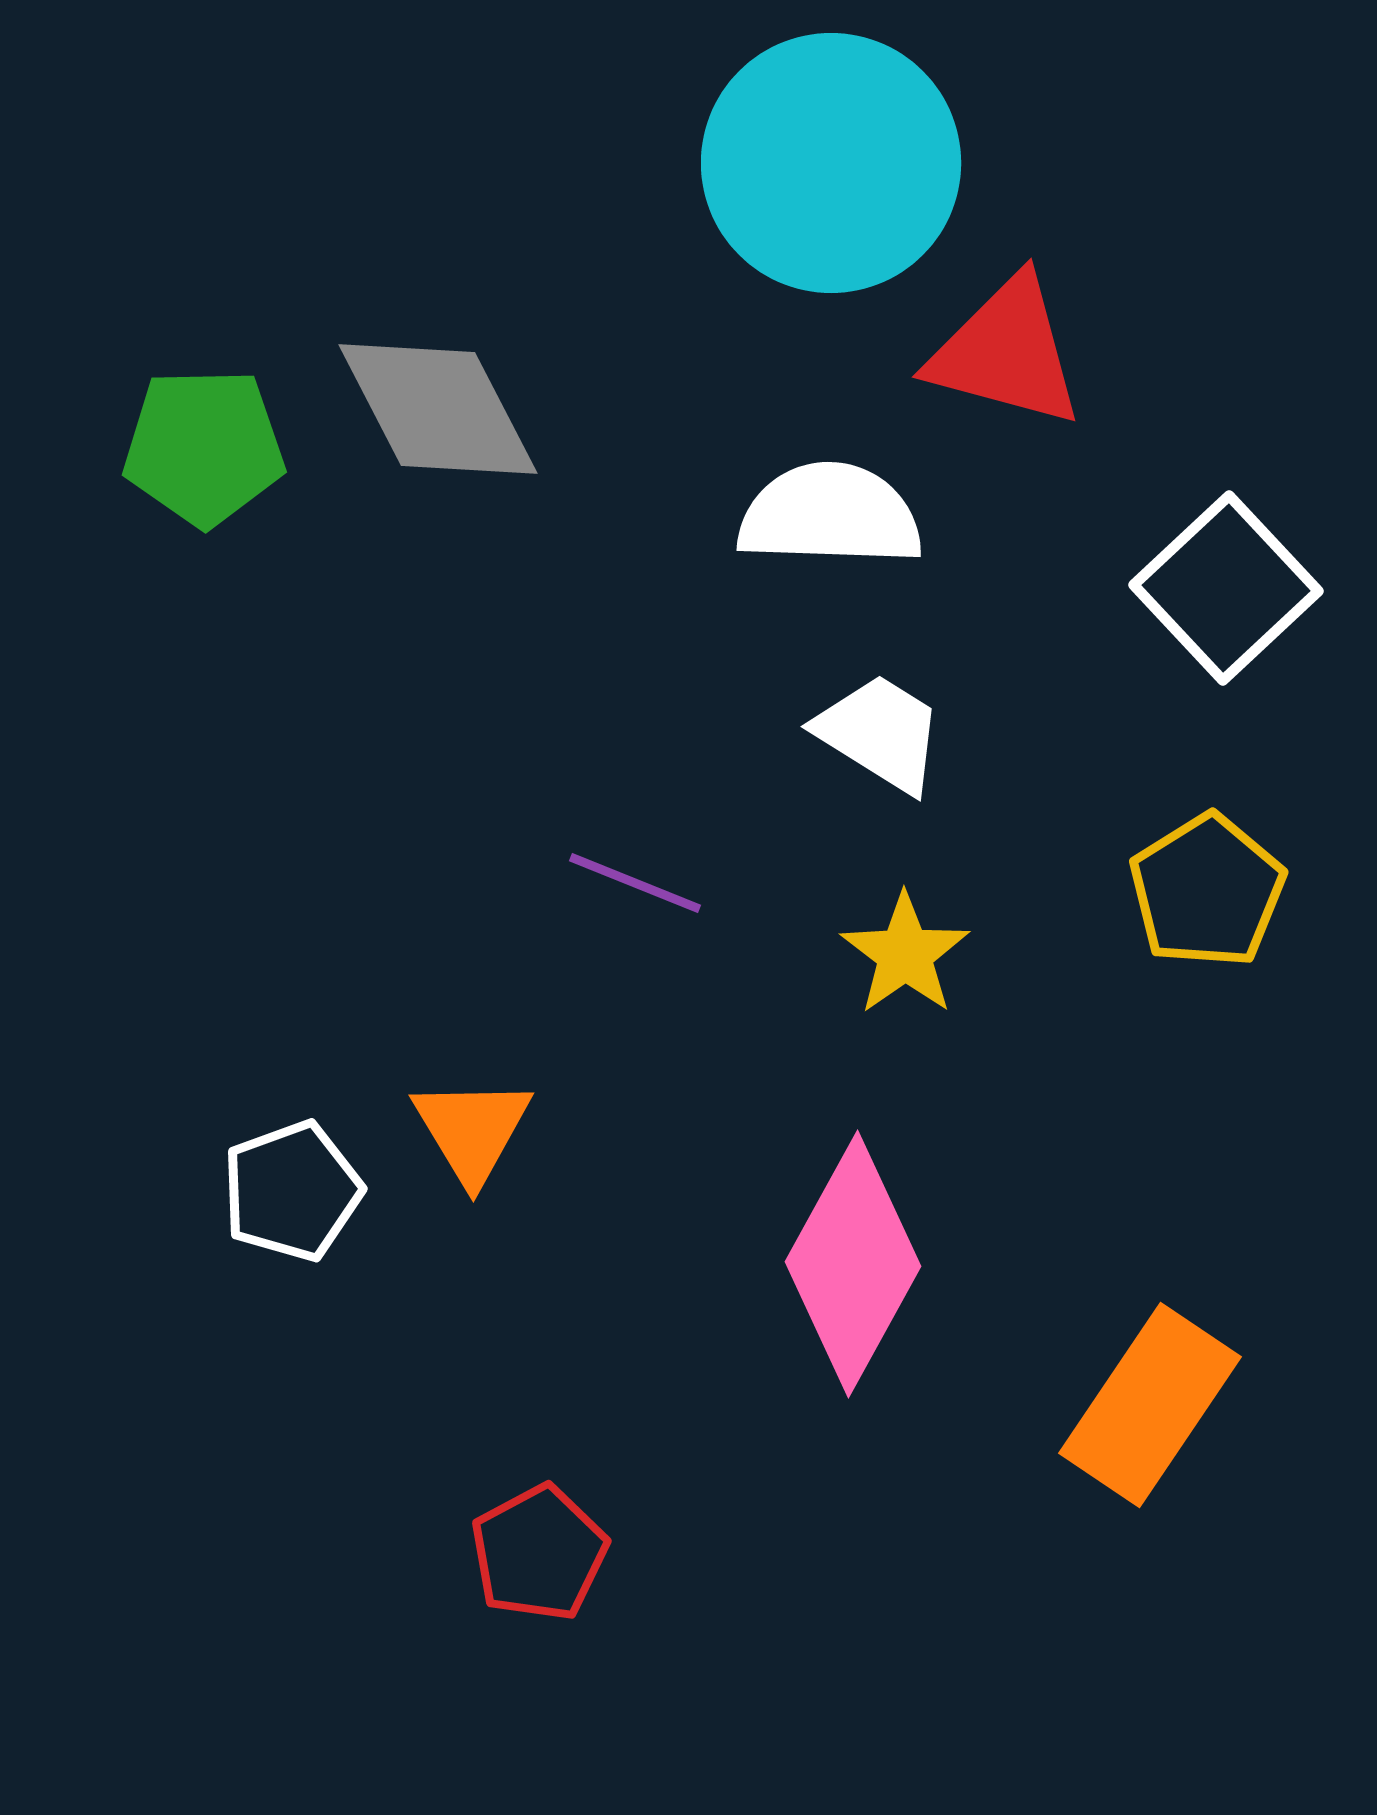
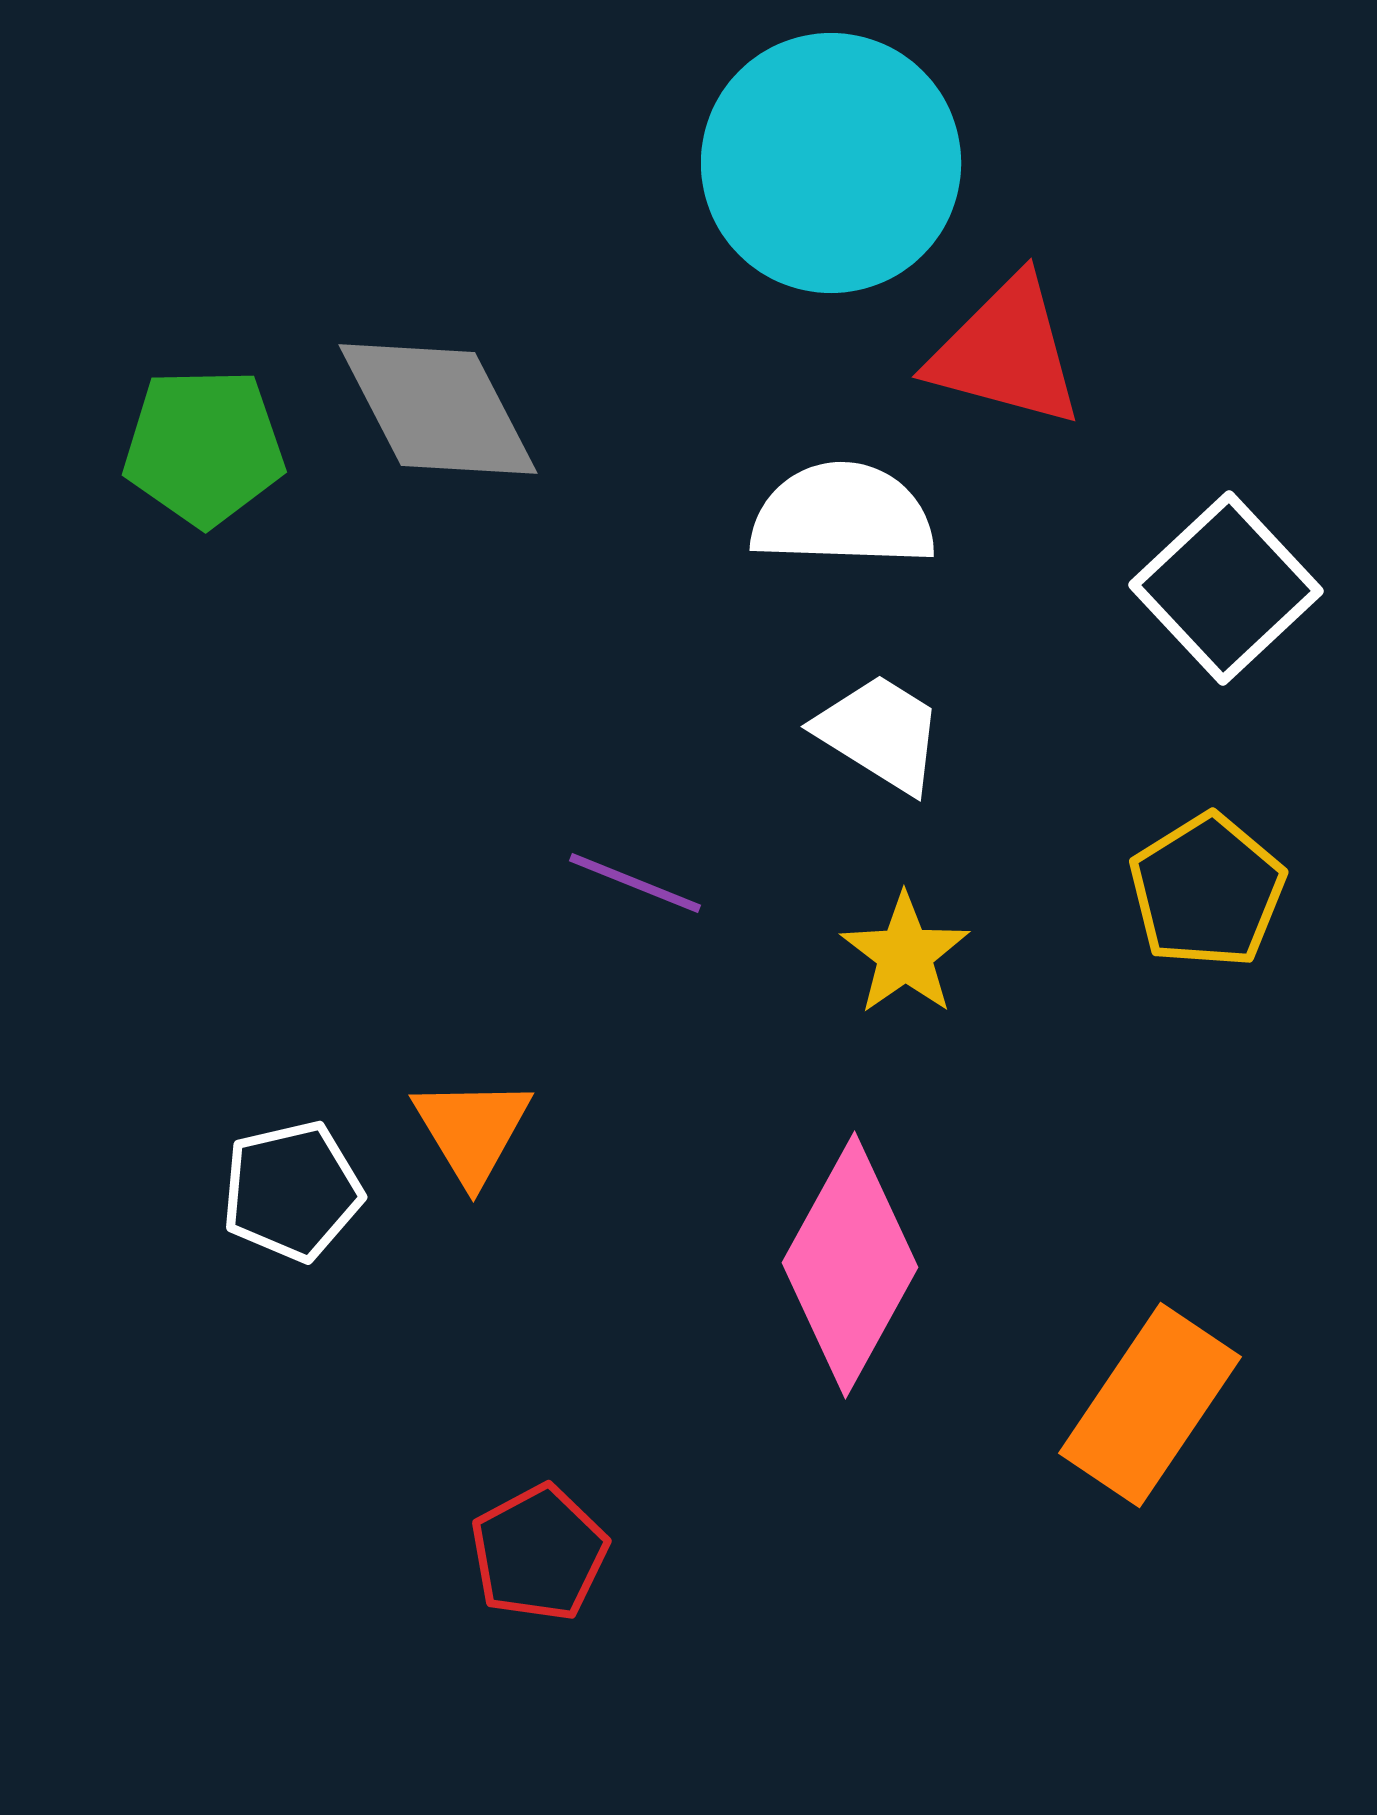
white semicircle: moved 13 px right
white pentagon: rotated 7 degrees clockwise
pink diamond: moved 3 px left, 1 px down
